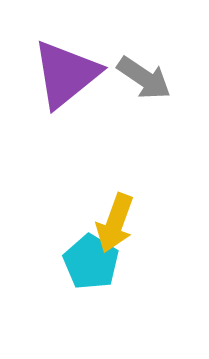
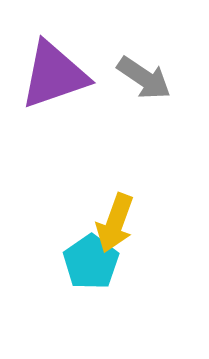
purple triangle: moved 12 px left, 1 px down; rotated 20 degrees clockwise
cyan pentagon: rotated 6 degrees clockwise
